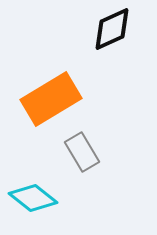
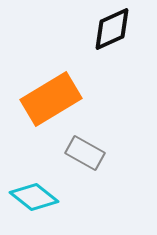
gray rectangle: moved 3 px right, 1 px down; rotated 30 degrees counterclockwise
cyan diamond: moved 1 px right, 1 px up
